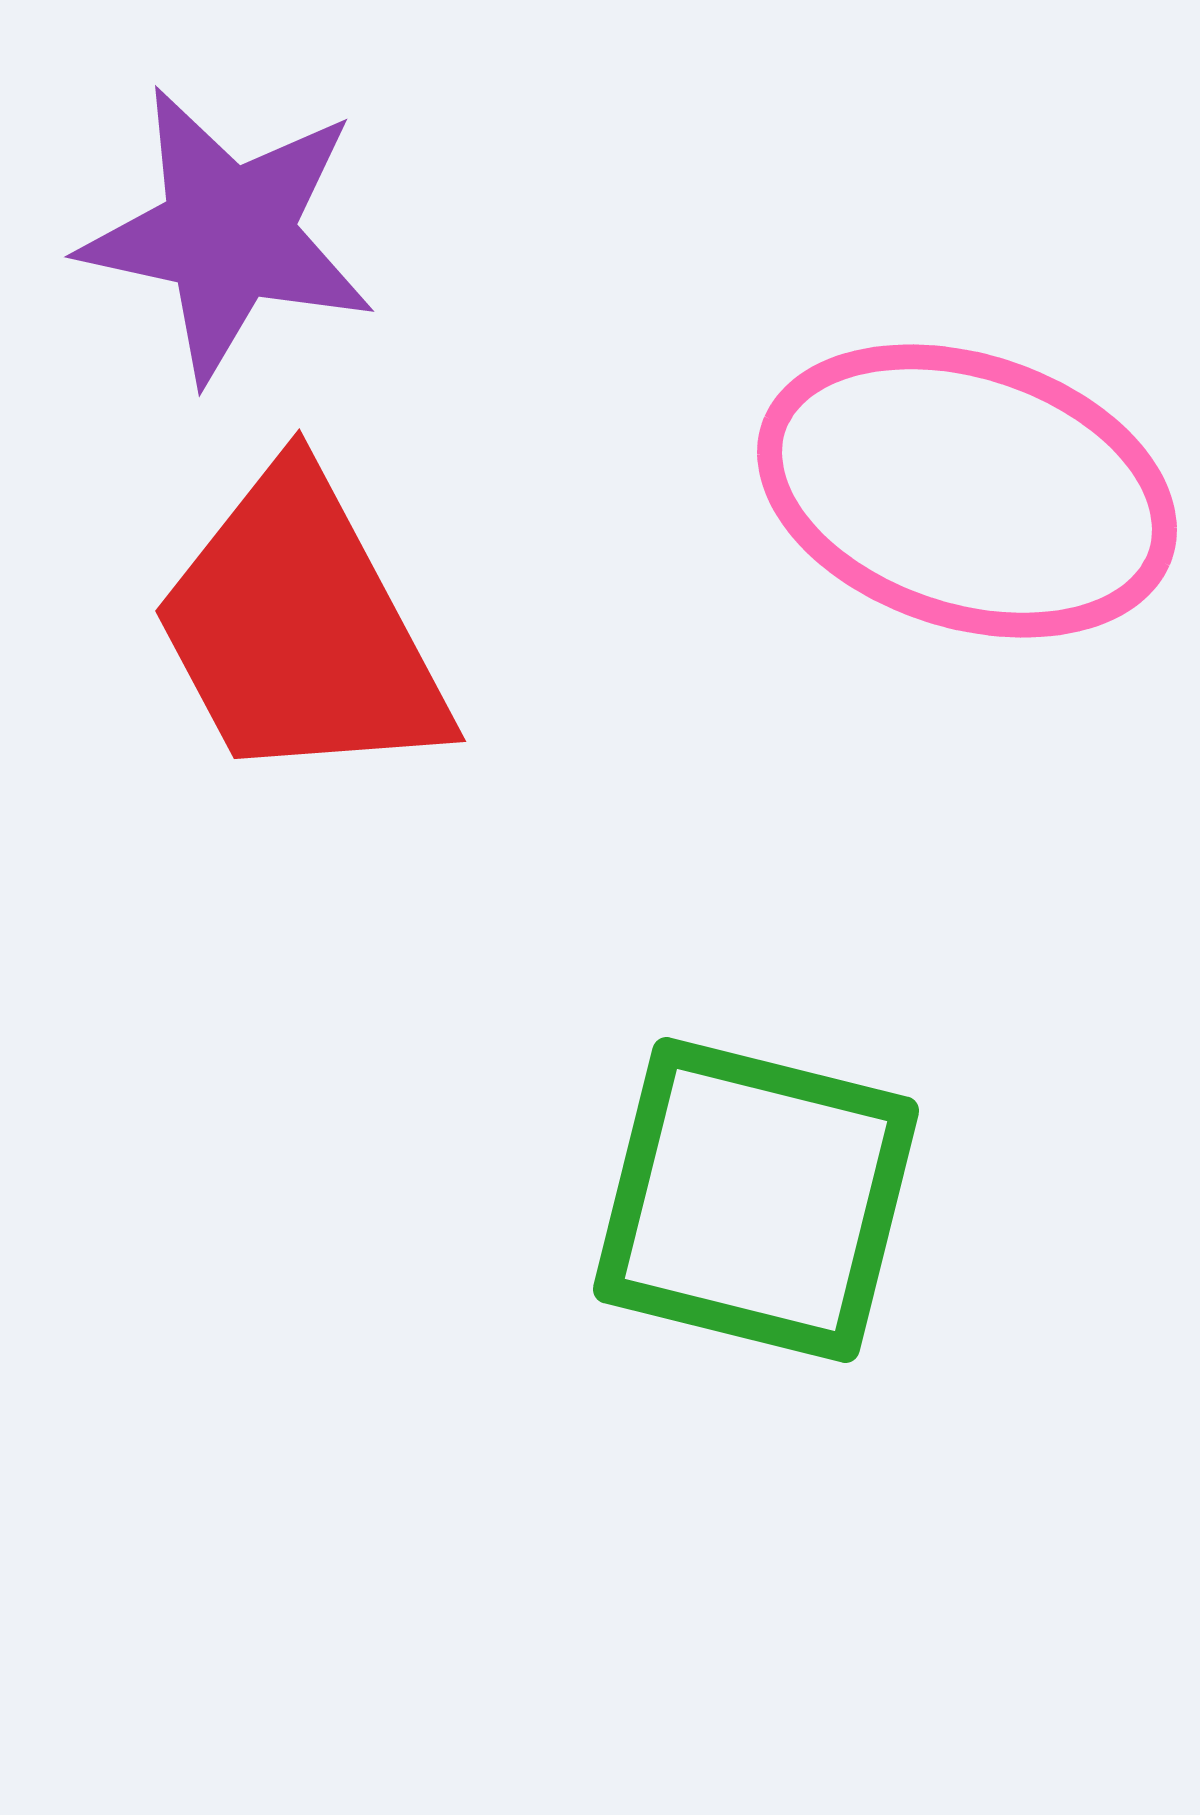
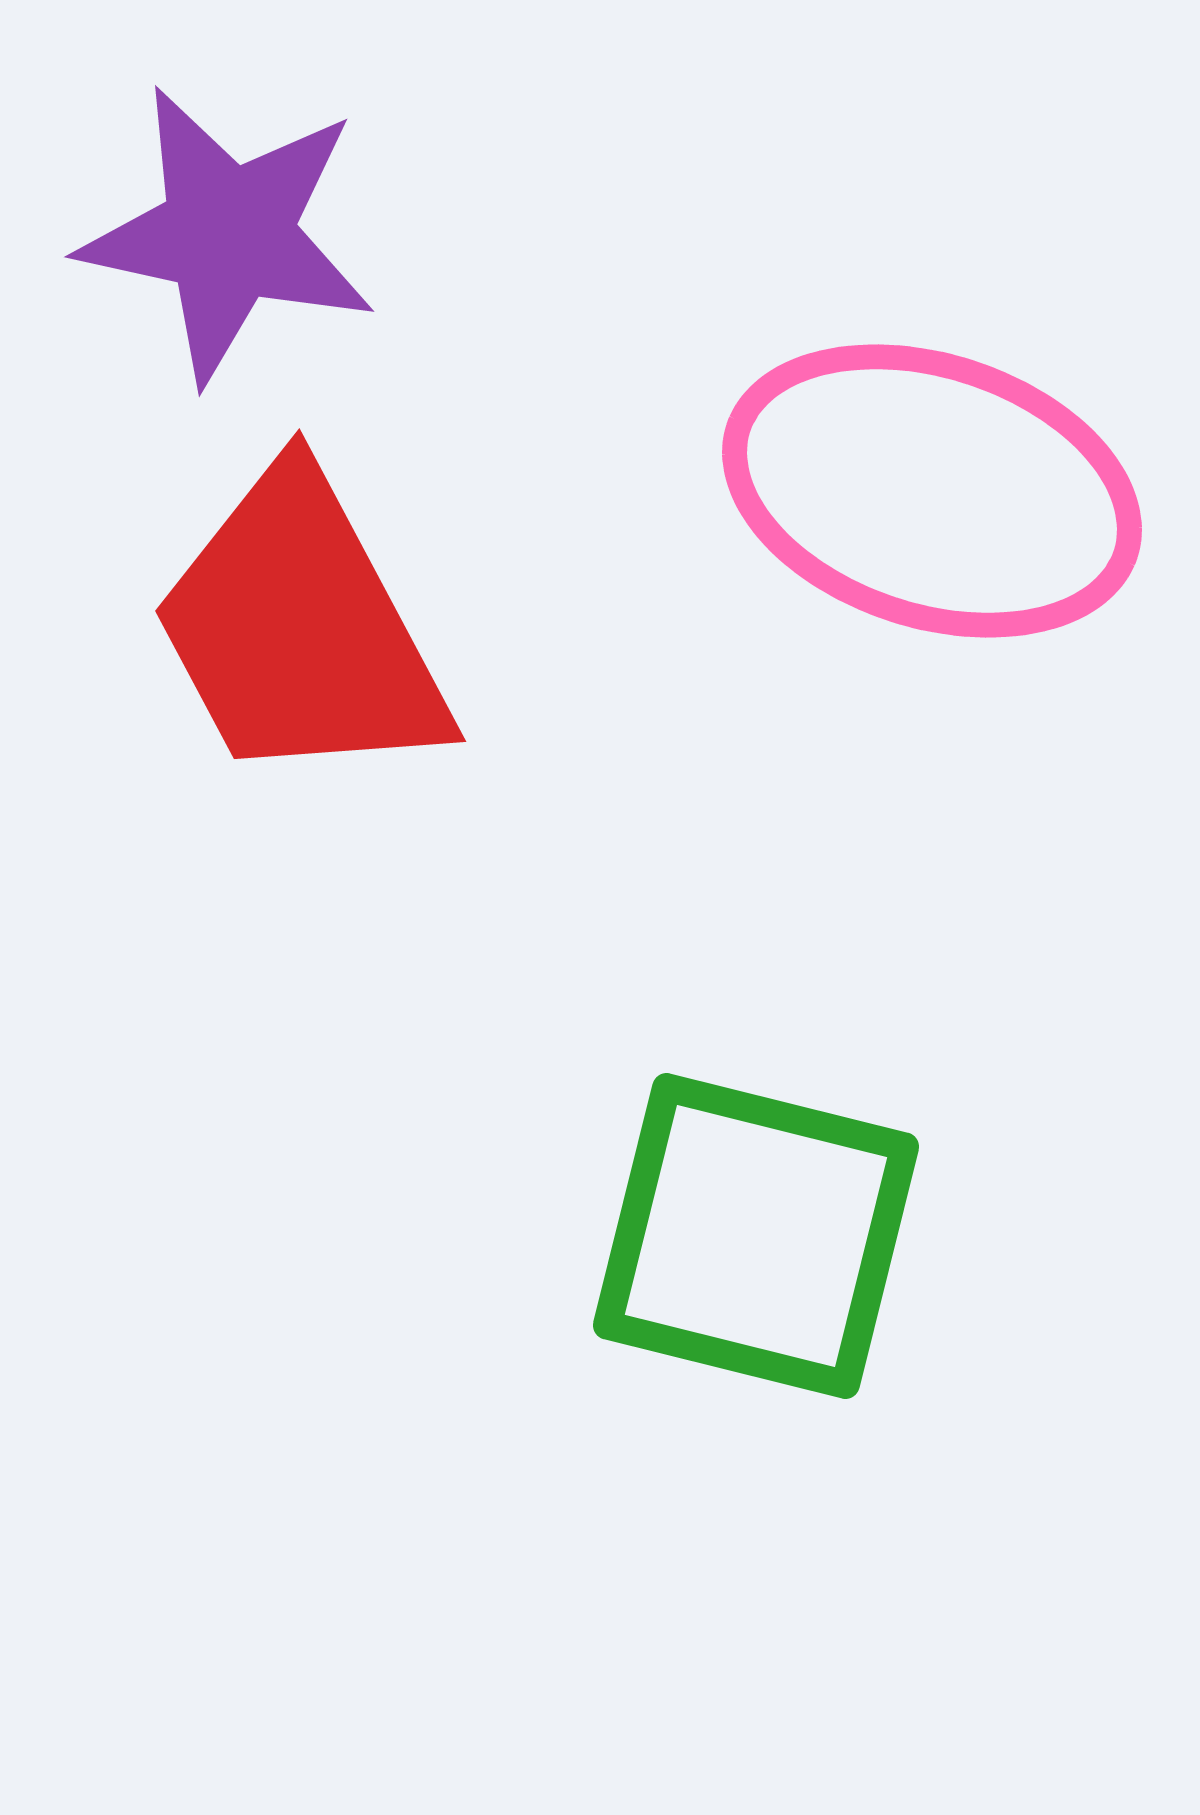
pink ellipse: moved 35 px left
green square: moved 36 px down
